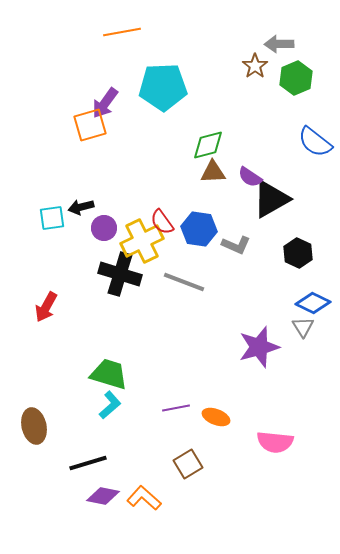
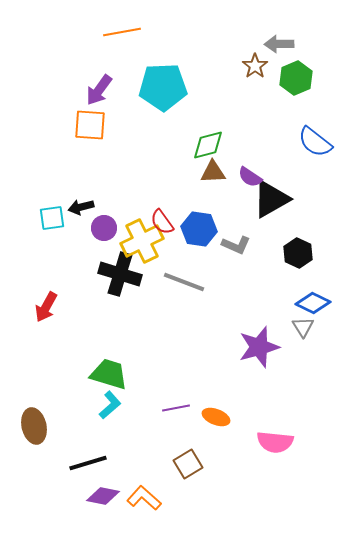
purple arrow: moved 6 px left, 13 px up
orange square: rotated 20 degrees clockwise
